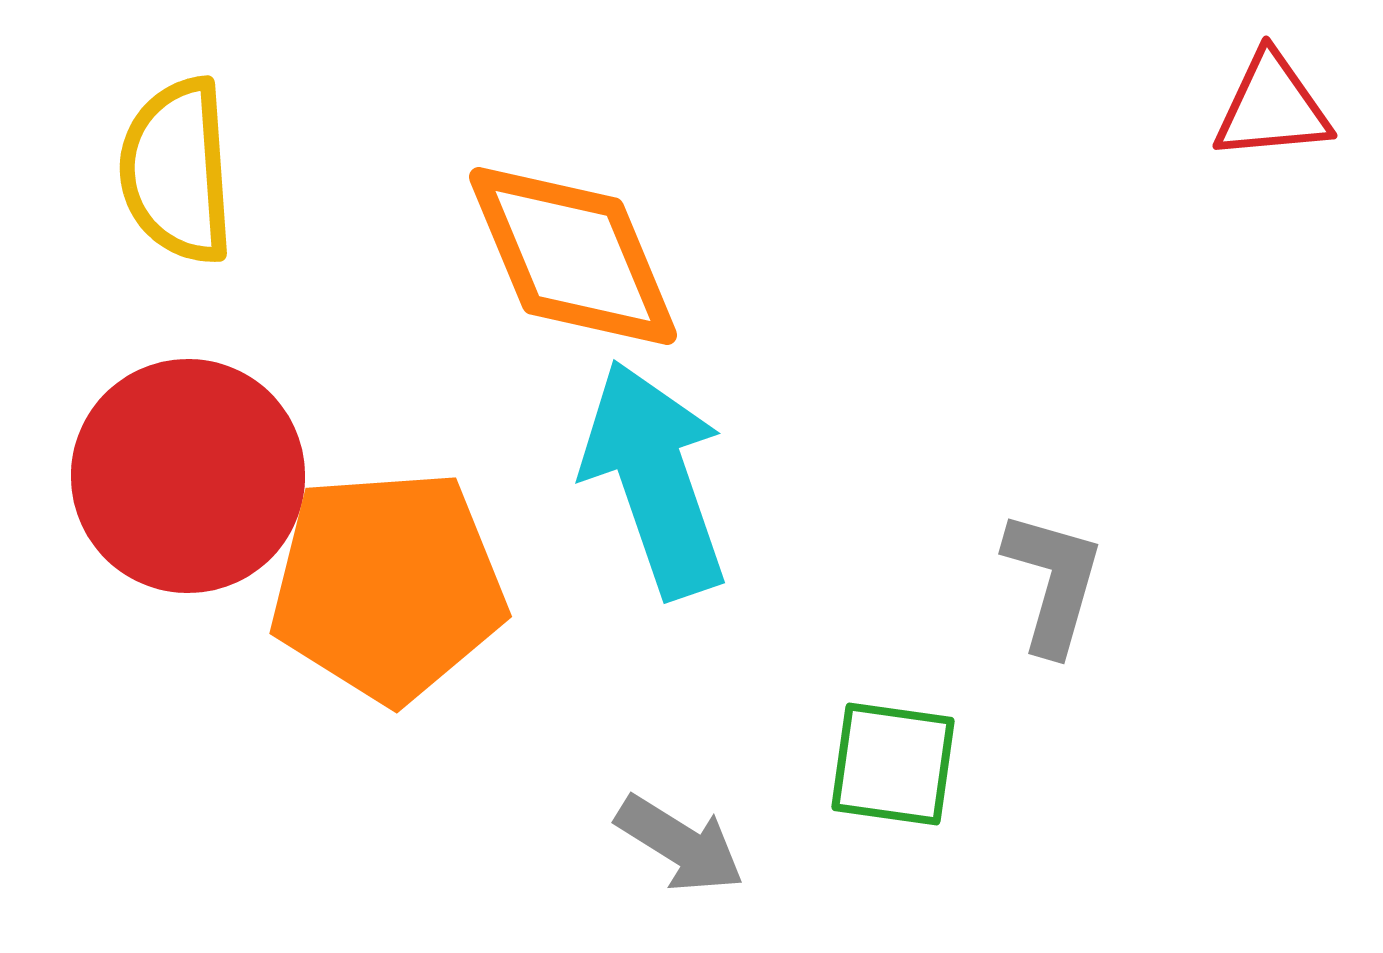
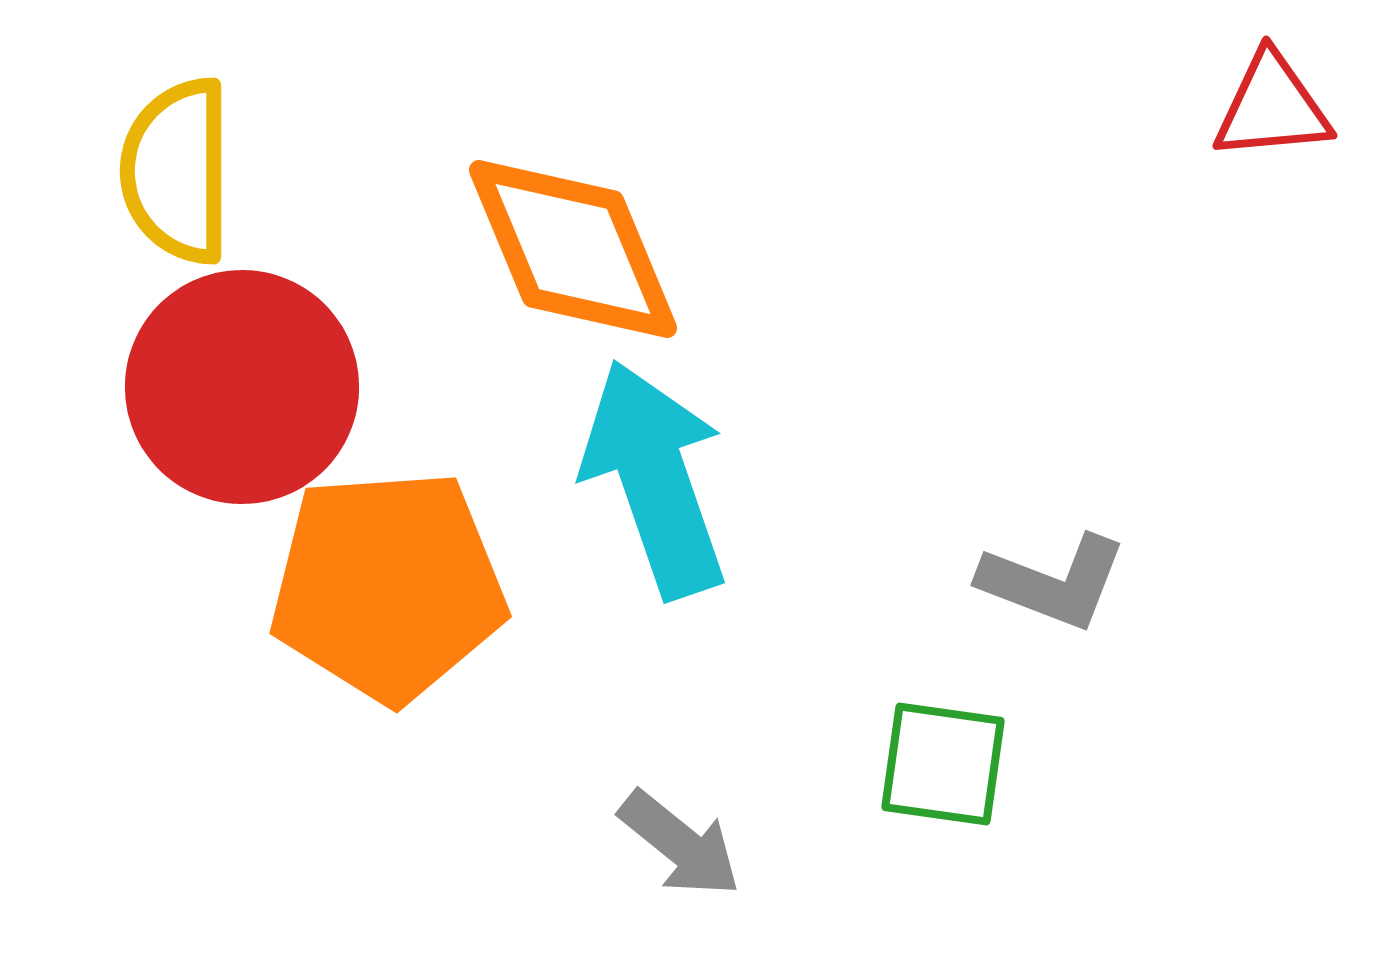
yellow semicircle: rotated 4 degrees clockwise
orange diamond: moved 7 px up
red circle: moved 54 px right, 89 px up
gray L-shape: rotated 95 degrees clockwise
green square: moved 50 px right
gray arrow: rotated 7 degrees clockwise
